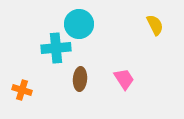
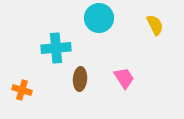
cyan circle: moved 20 px right, 6 px up
pink trapezoid: moved 1 px up
